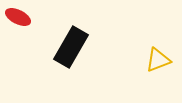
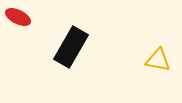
yellow triangle: rotated 32 degrees clockwise
